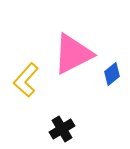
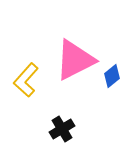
pink triangle: moved 2 px right, 6 px down
blue diamond: moved 2 px down
